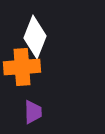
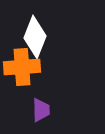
purple trapezoid: moved 8 px right, 2 px up
